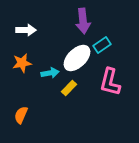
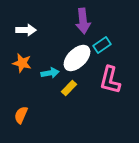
orange star: rotated 24 degrees clockwise
pink L-shape: moved 2 px up
